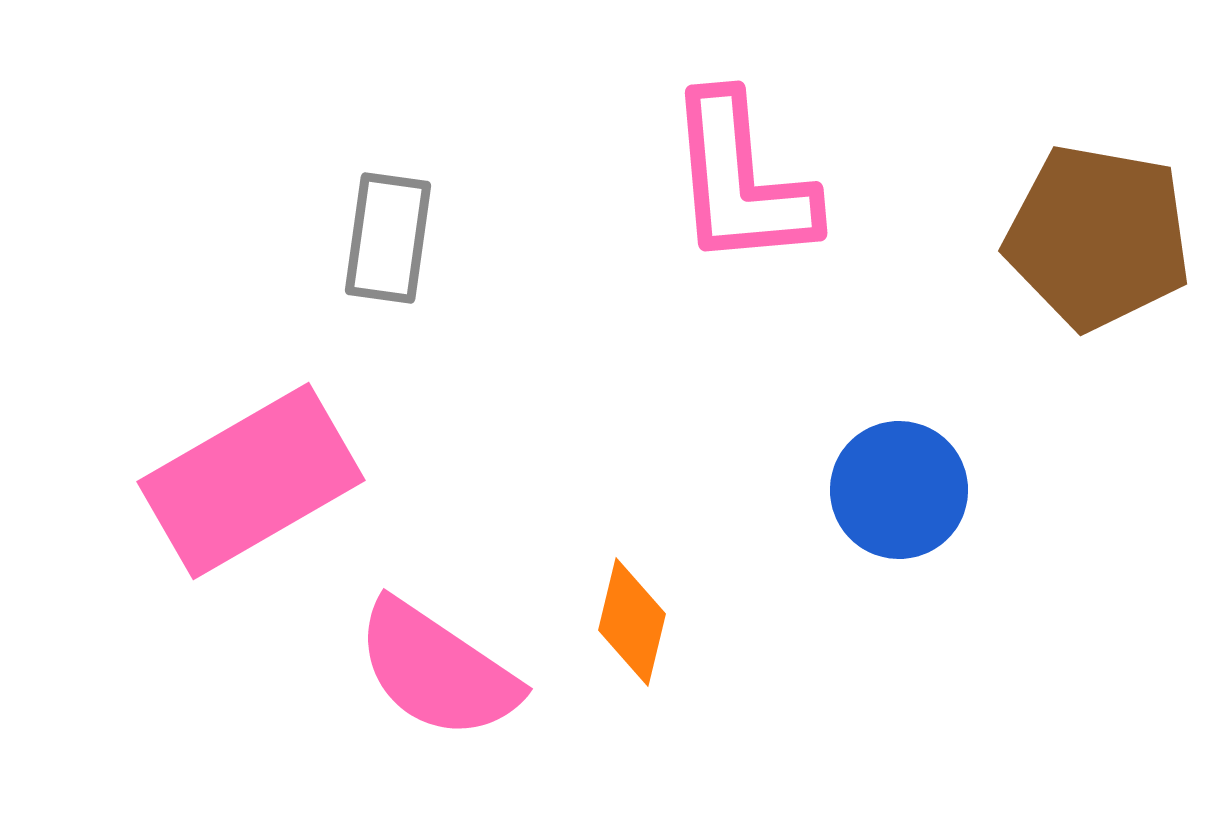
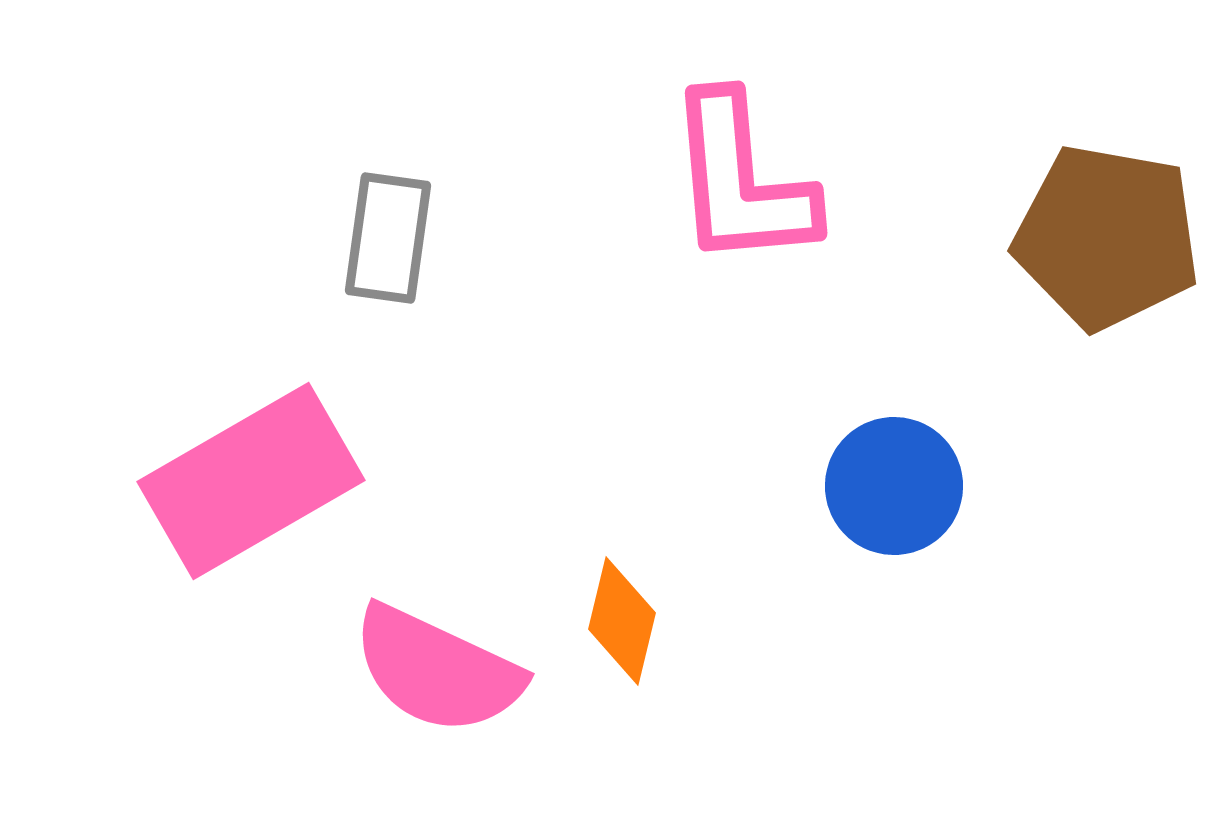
brown pentagon: moved 9 px right
blue circle: moved 5 px left, 4 px up
orange diamond: moved 10 px left, 1 px up
pink semicircle: rotated 9 degrees counterclockwise
